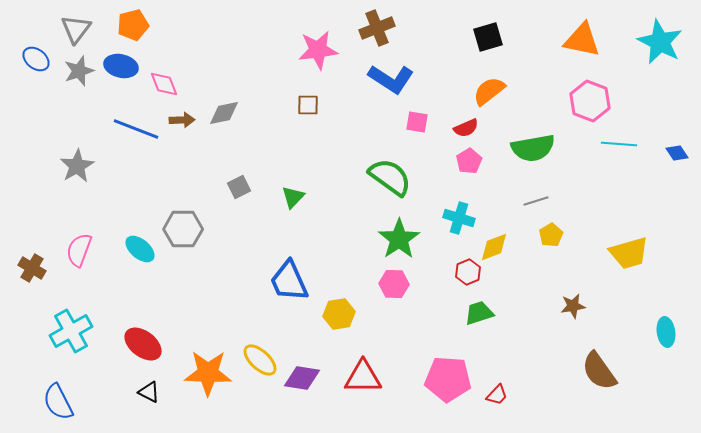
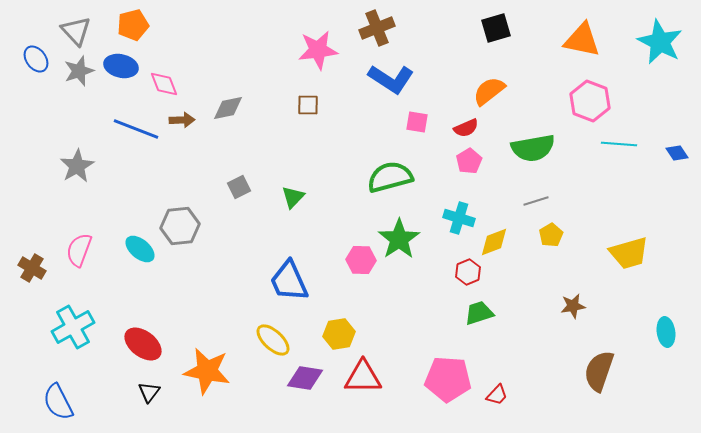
gray triangle at (76, 29): moved 2 px down; rotated 20 degrees counterclockwise
black square at (488, 37): moved 8 px right, 9 px up
blue ellipse at (36, 59): rotated 16 degrees clockwise
gray diamond at (224, 113): moved 4 px right, 5 px up
green semicircle at (390, 177): rotated 51 degrees counterclockwise
gray hexagon at (183, 229): moved 3 px left, 3 px up; rotated 6 degrees counterclockwise
yellow diamond at (494, 247): moved 5 px up
pink hexagon at (394, 284): moved 33 px left, 24 px up
yellow hexagon at (339, 314): moved 20 px down
cyan cross at (71, 331): moved 2 px right, 4 px up
yellow ellipse at (260, 360): moved 13 px right, 20 px up
brown semicircle at (599, 371): rotated 54 degrees clockwise
orange star at (208, 373): moved 1 px left, 2 px up; rotated 9 degrees clockwise
purple diamond at (302, 378): moved 3 px right
black triangle at (149, 392): rotated 40 degrees clockwise
